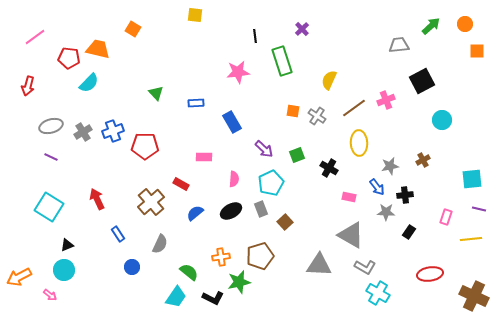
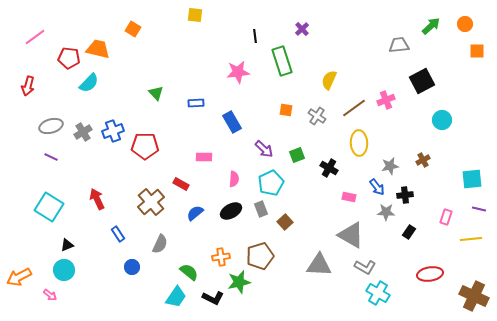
orange square at (293, 111): moved 7 px left, 1 px up
